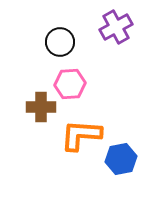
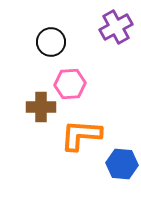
black circle: moved 9 px left
blue hexagon: moved 1 px right, 5 px down; rotated 16 degrees clockwise
